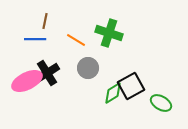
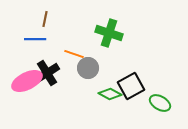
brown line: moved 2 px up
orange line: moved 2 px left, 14 px down; rotated 12 degrees counterclockwise
green diamond: moved 3 px left, 1 px down; rotated 60 degrees clockwise
green ellipse: moved 1 px left
